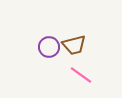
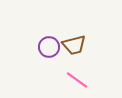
pink line: moved 4 px left, 5 px down
